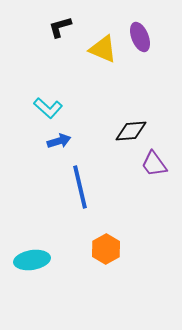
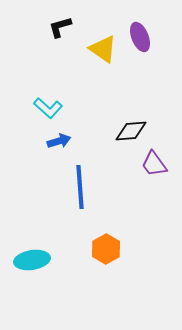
yellow triangle: rotated 12 degrees clockwise
blue line: rotated 9 degrees clockwise
